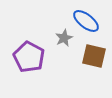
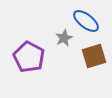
brown square: rotated 30 degrees counterclockwise
